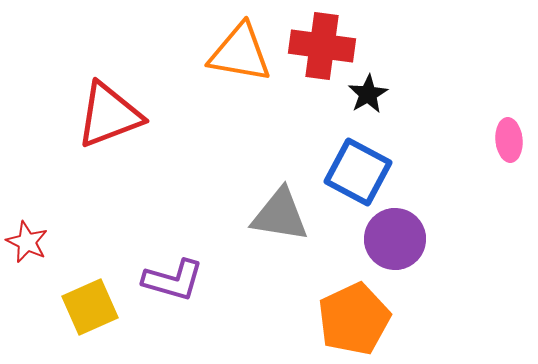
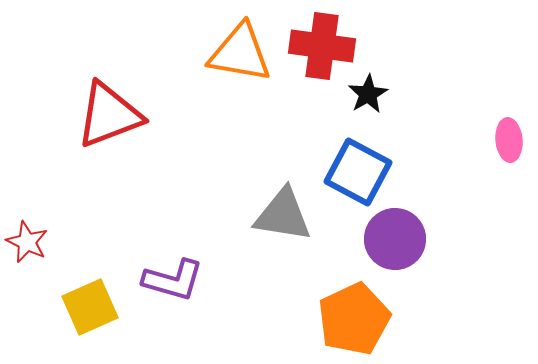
gray triangle: moved 3 px right
